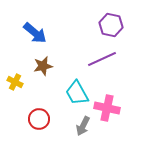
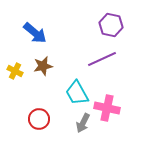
yellow cross: moved 11 px up
gray arrow: moved 3 px up
